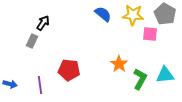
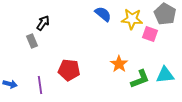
yellow star: moved 1 px left, 4 px down
pink square: rotated 14 degrees clockwise
gray rectangle: rotated 48 degrees counterclockwise
green L-shape: rotated 40 degrees clockwise
